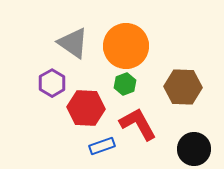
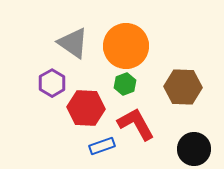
red L-shape: moved 2 px left
